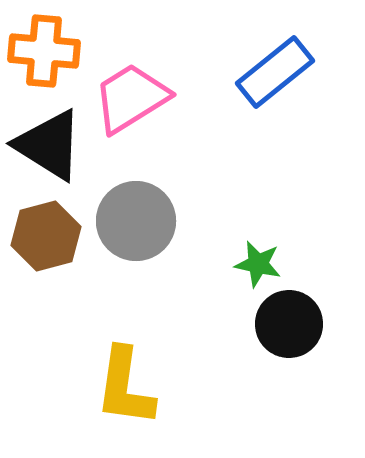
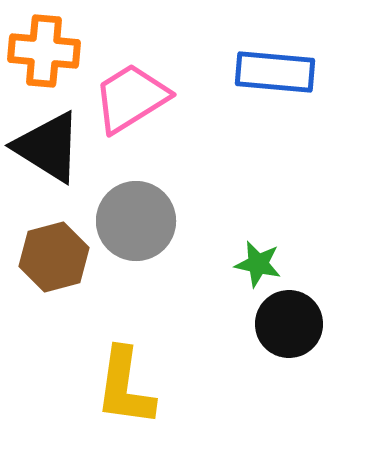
blue rectangle: rotated 44 degrees clockwise
black triangle: moved 1 px left, 2 px down
brown hexagon: moved 8 px right, 21 px down
